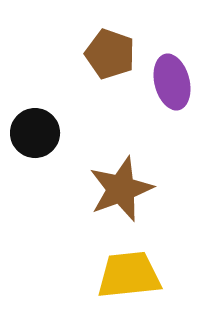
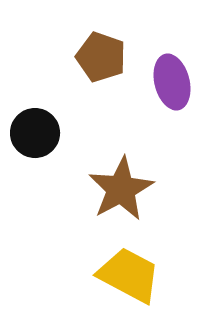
brown pentagon: moved 9 px left, 3 px down
brown star: rotated 8 degrees counterclockwise
yellow trapezoid: rotated 34 degrees clockwise
